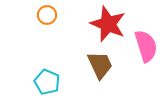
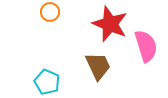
orange circle: moved 3 px right, 3 px up
red star: moved 2 px right
brown trapezoid: moved 2 px left, 1 px down
